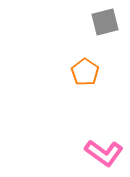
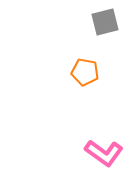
orange pentagon: rotated 24 degrees counterclockwise
